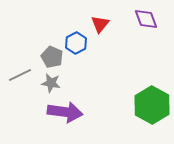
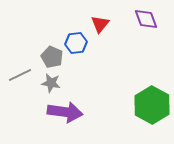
blue hexagon: rotated 20 degrees clockwise
